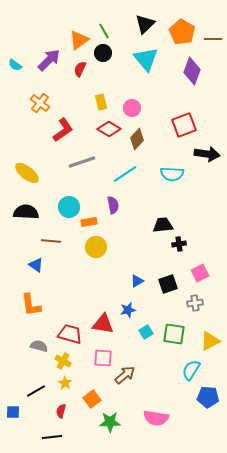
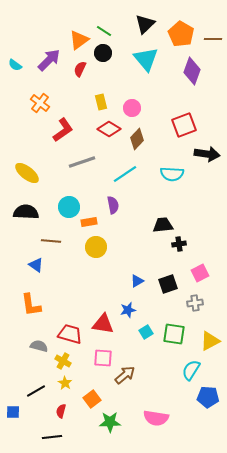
green line at (104, 31): rotated 28 degrees counterclockwise
orange pentagon at (182, 32): moved 1 px left, 2 px down
